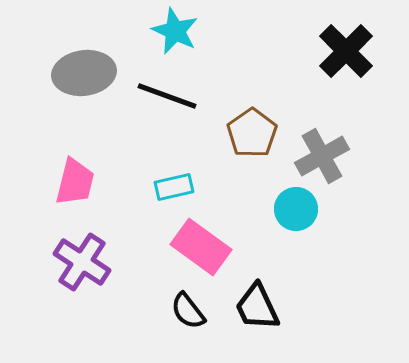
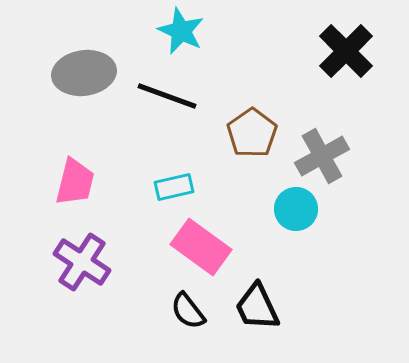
cyan star: moved 6 px right
